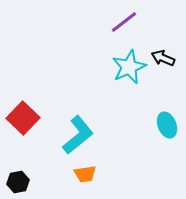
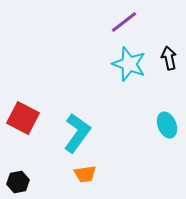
black arrow: moved 6 px right; rotated 55 degrees clockwise
cyan star: moved 3 px up; rotated 28 degrees counterclockwise
red square: rotated 16 degrees counterclockwise
cyan L-shape: moved 1 px left, 2 px up; rotated 15 degrees counterclockwise
